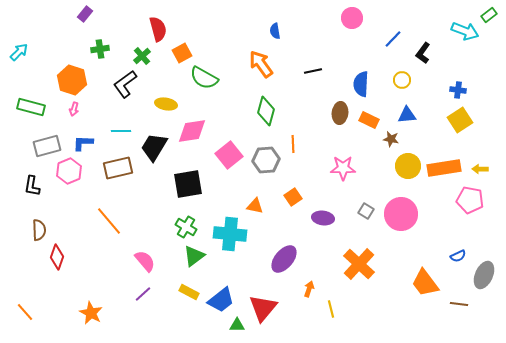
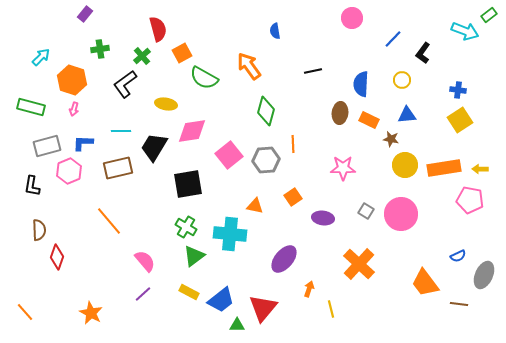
cyan arrow at (19, 52): moved 22 px right, 5 px down
orange arrow at (261, 64): moved 12 px left, 2 px down
yellow circle at (408, 166): moved 3 px left, 1 px up
